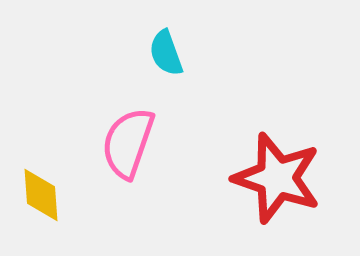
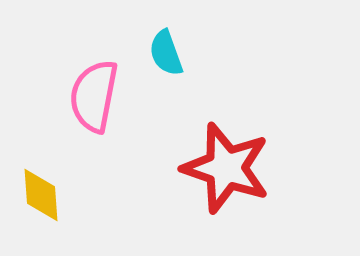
pink semicircle: moved 34 px left, 47 px up; rotated 8 degrees counterclockwise
red star: moved 51 px left, 10 px up
